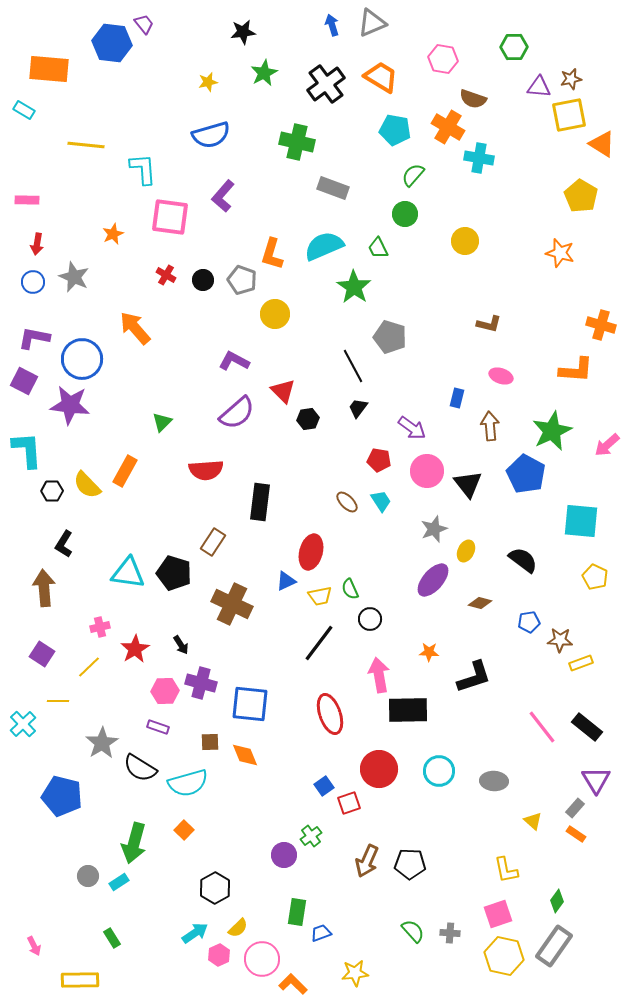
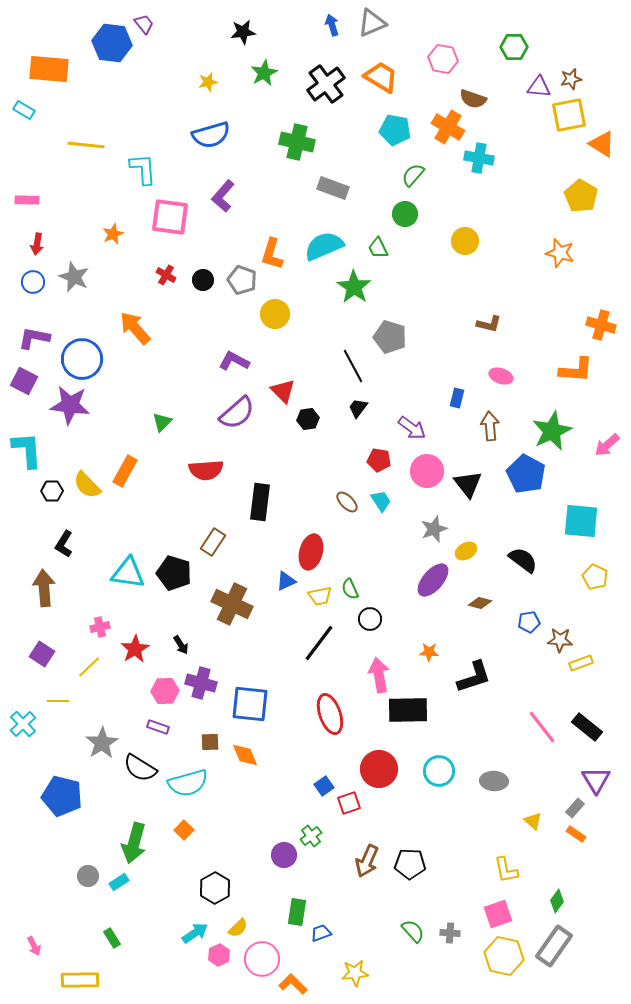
yellow ellipse at (466, 551): rotated 35 degrees clockwise
